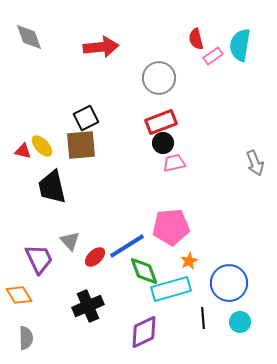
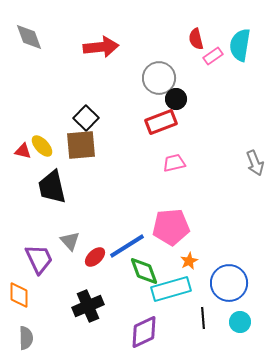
black square: rotated 20 degrees counterclockwise
black circle: moved 13 px right, 44 px up
orange diamond: rotated 32 degrees clockwise
